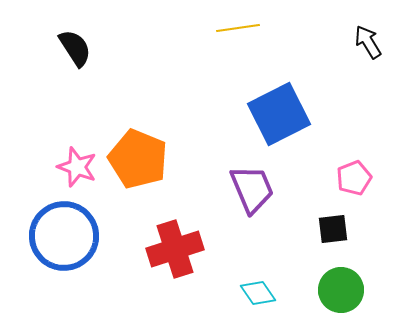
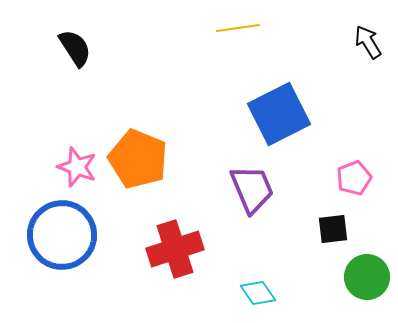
blue circle: moved 2 px left, 1 px up
green circle: moved 26 px right, 13 px up
